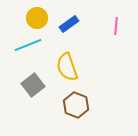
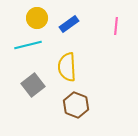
cyan line: rotated 8 degrees clockwise
yellow semicircle: rotated 16 degrees clockwise
